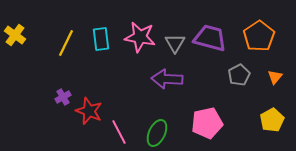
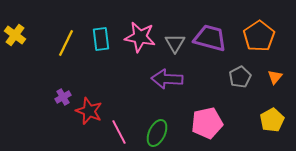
gray pentagon: moved 1 px right, 2 px down
